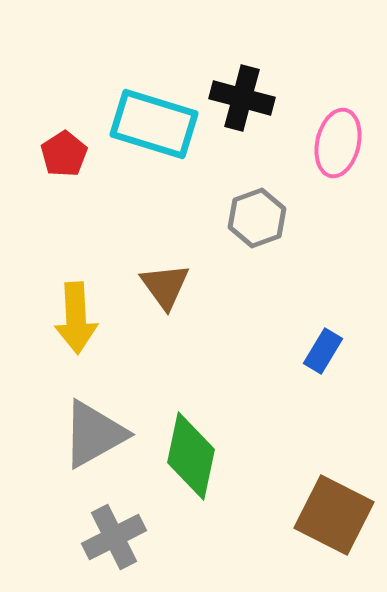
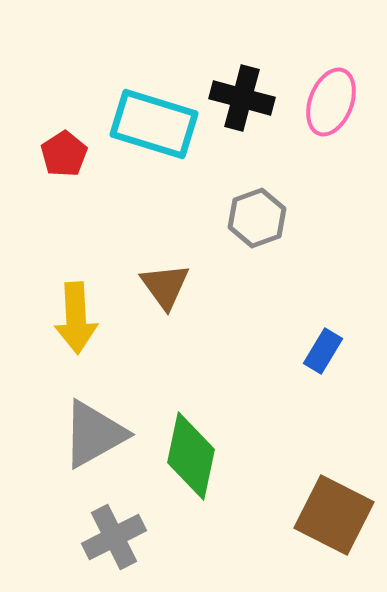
pink ellipse: moved 7 px left, 41 px up; rotated 8 degrees clockwise
